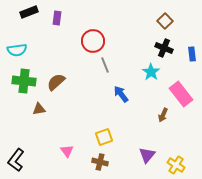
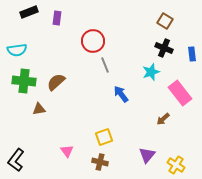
brown square: rotated 14 degrees counterclockwise
cyan star: rotated 18 degrees clockwise
pink rectangle: moved 1 px left, 1 px up
brown arrow: moved 4 px down; rotated 24 degrees clockwise
